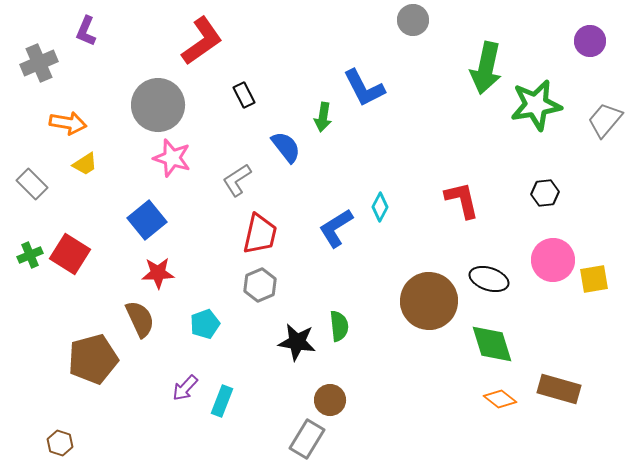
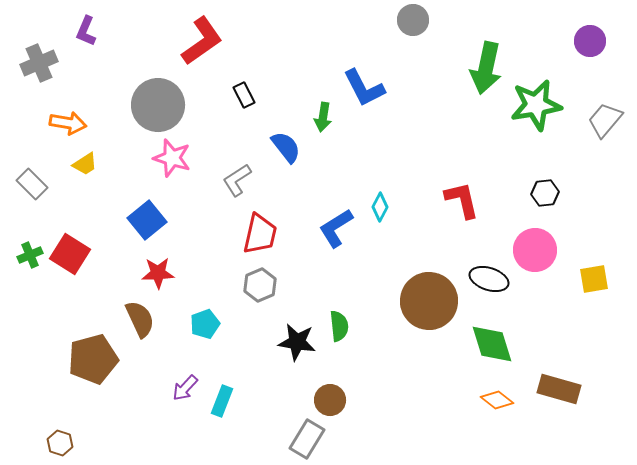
pink circle at (553, 260): moved 18 px left, 10 px up
orange diamond at (500, 399): moved 3 px left, 1 px down
